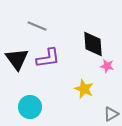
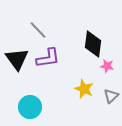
gray line: moved 1 px right, 4 px down; rotated 24 degrees clockwise
black diamond: rotated 12 degrees clockwise
gray triangle: moved 18 px up; rotated 14 degrees counterclockwise
